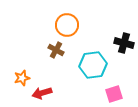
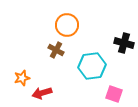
cyan hexagon: moved 1 px left, 1 px down
pink square: rotated 36 degrees clockwise
